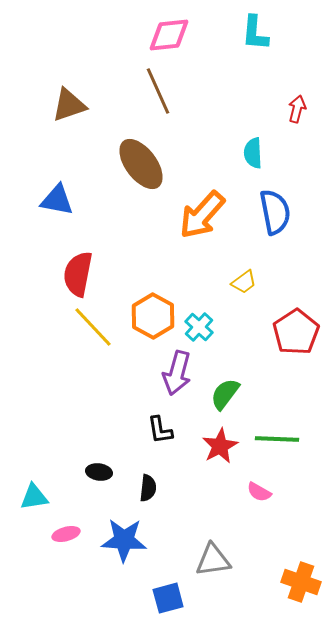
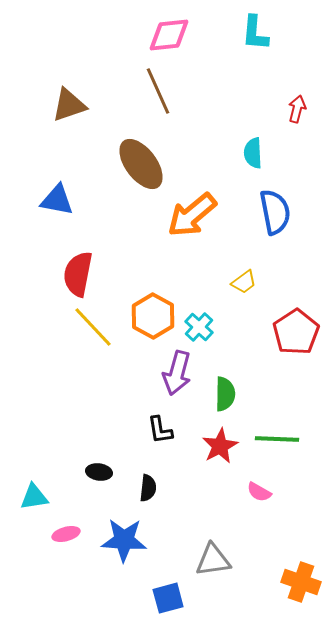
orange arrow: moved 10 px left; rotated 8 degrees clockwise
green semicircle: rotated 144 degrees clockwise
